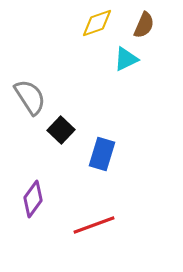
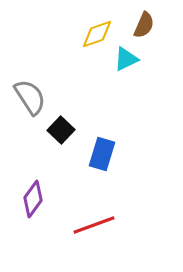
yellow diamond: moved 11 px down
